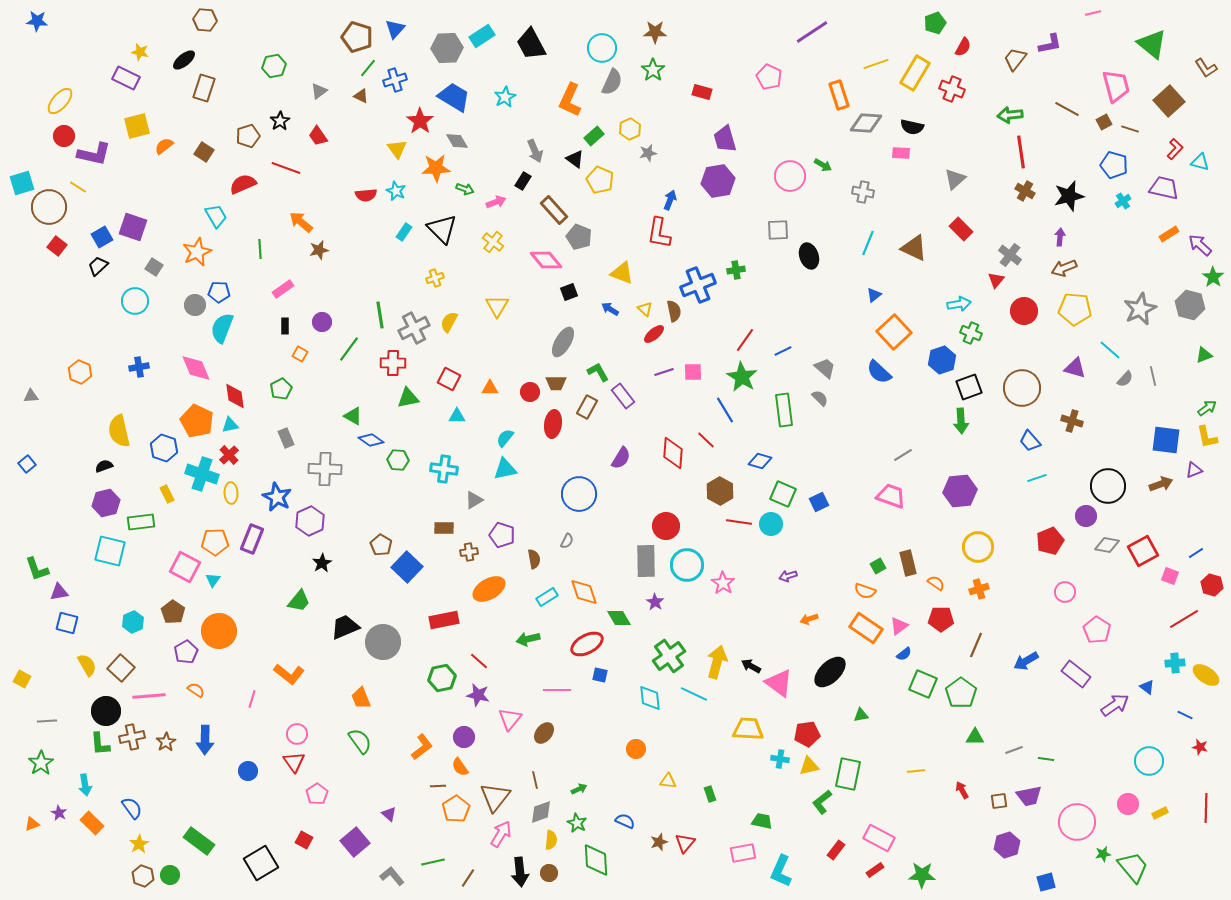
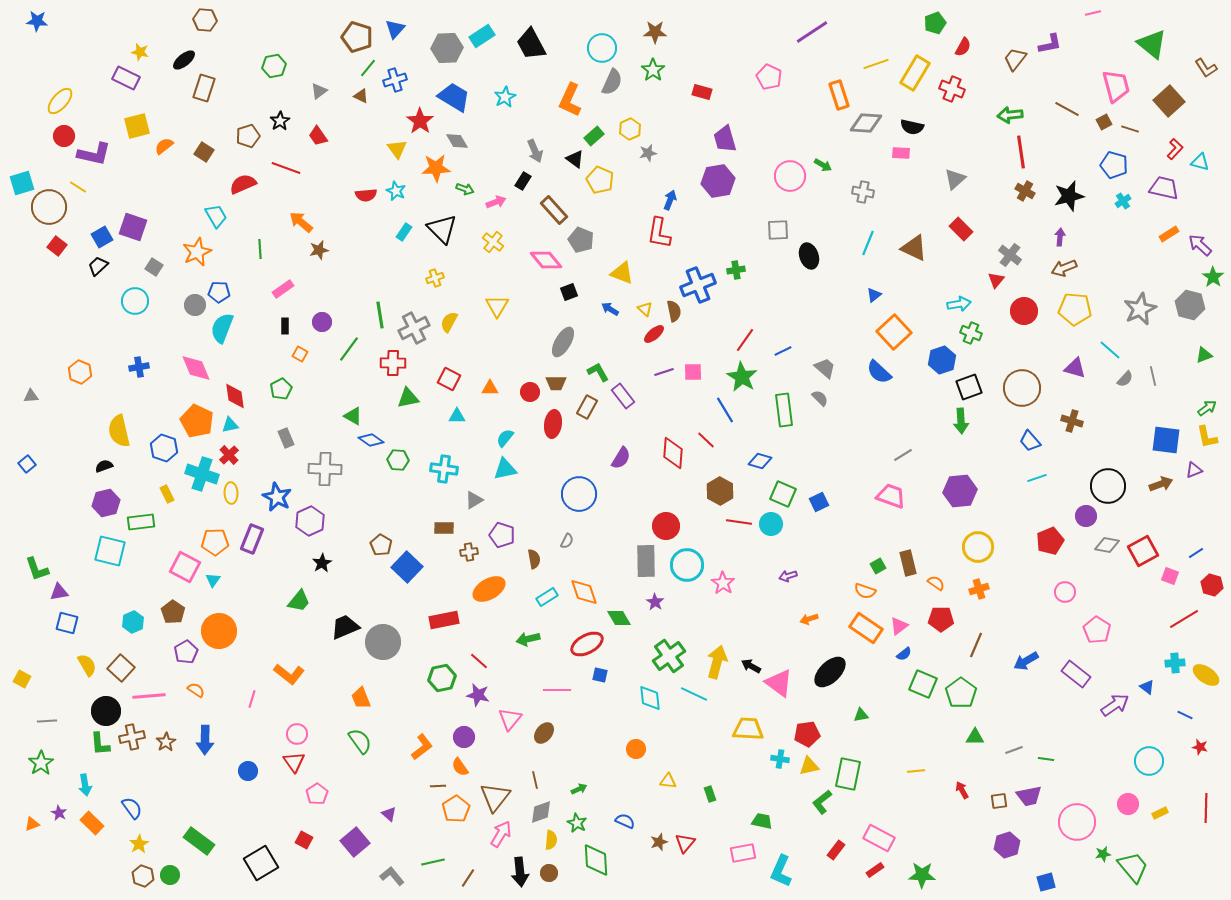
gray pentagon at (579, 237): moved 2 px right, 3 px down
